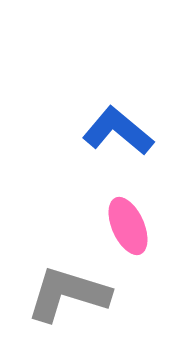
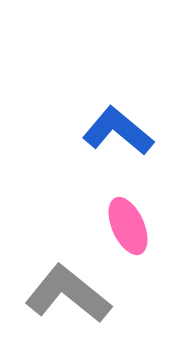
gray L-shape: rotated 22 degrees clockwise
